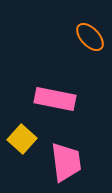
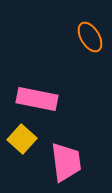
orange ellipse: rotated 12 degrees clockwise
pink rectangle: moved 18 px left
